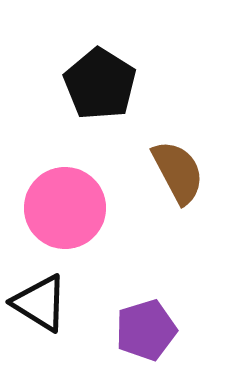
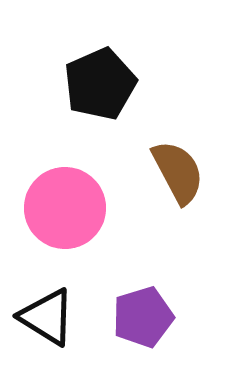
black pentagon: rotated 16 degrees clockwise
black triangle: moved 7 px right, 14 px down
purple pentagon: moved 3 px left, 13 px up
